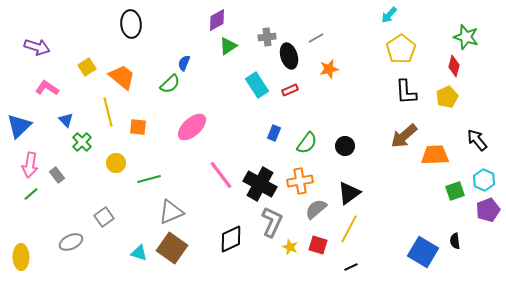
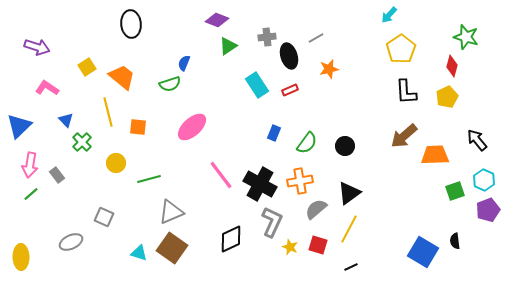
purple diamond at (217, 20): rotated 50 degrees clockwise
red diamond at (454, 66): moved 2 px left
green semicircle at (170, 84): rotated 25 degrees clockwise
gray square at (104, 217): rotated 30 degrees counterclockwise
